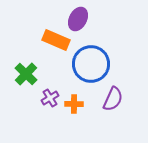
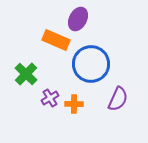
purple semicircle: moved 5 px right
